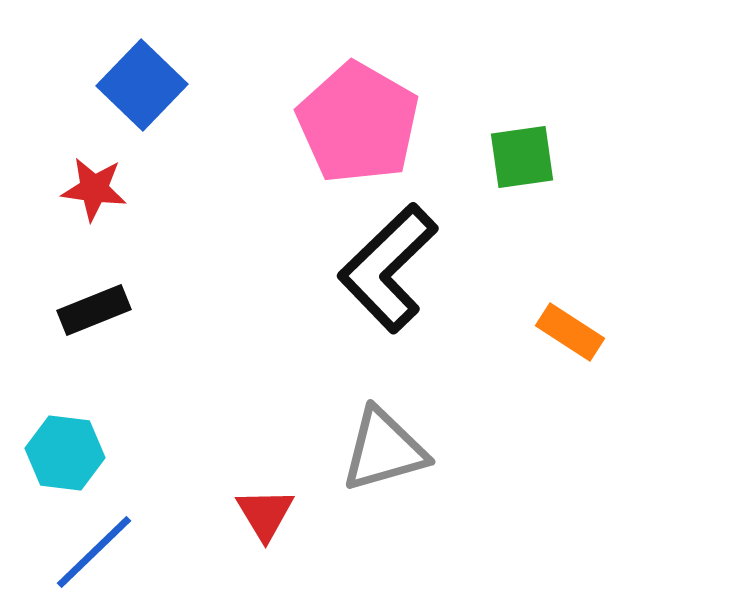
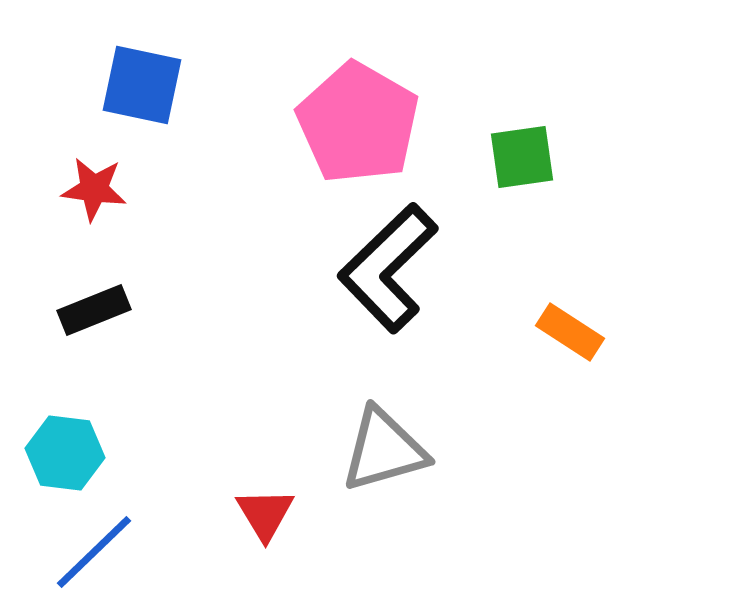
blue square: rotated 32 degrees counterclockwise
